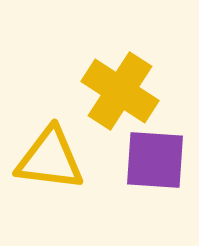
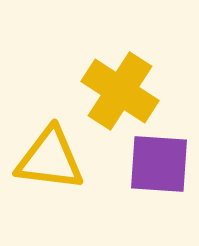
purple square: moved 4 px right, 4 px down
